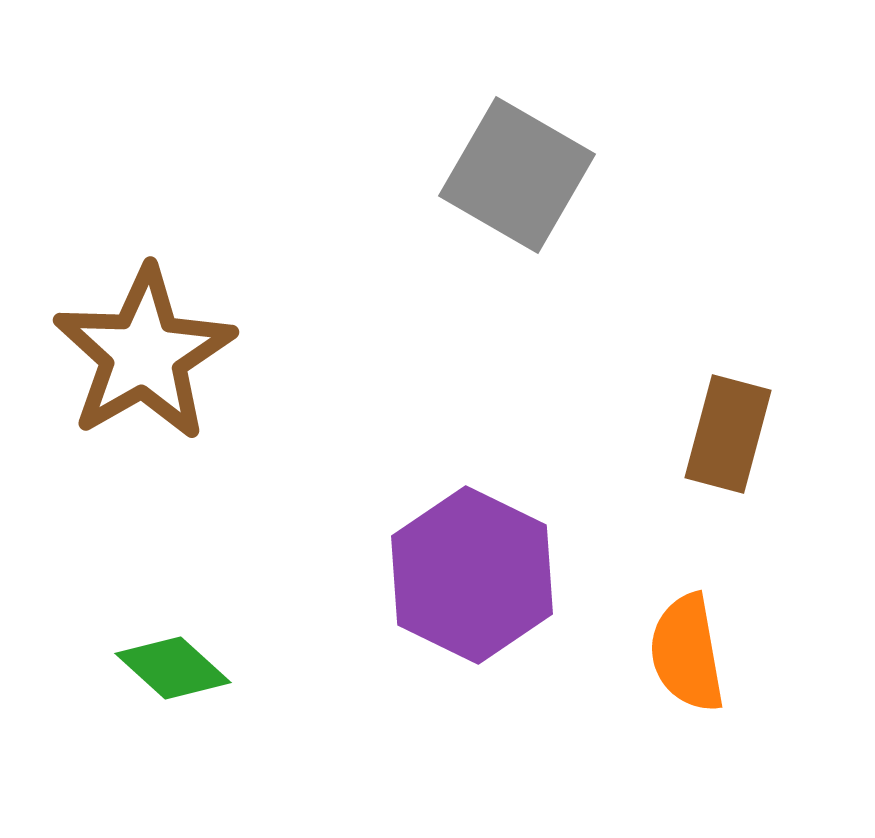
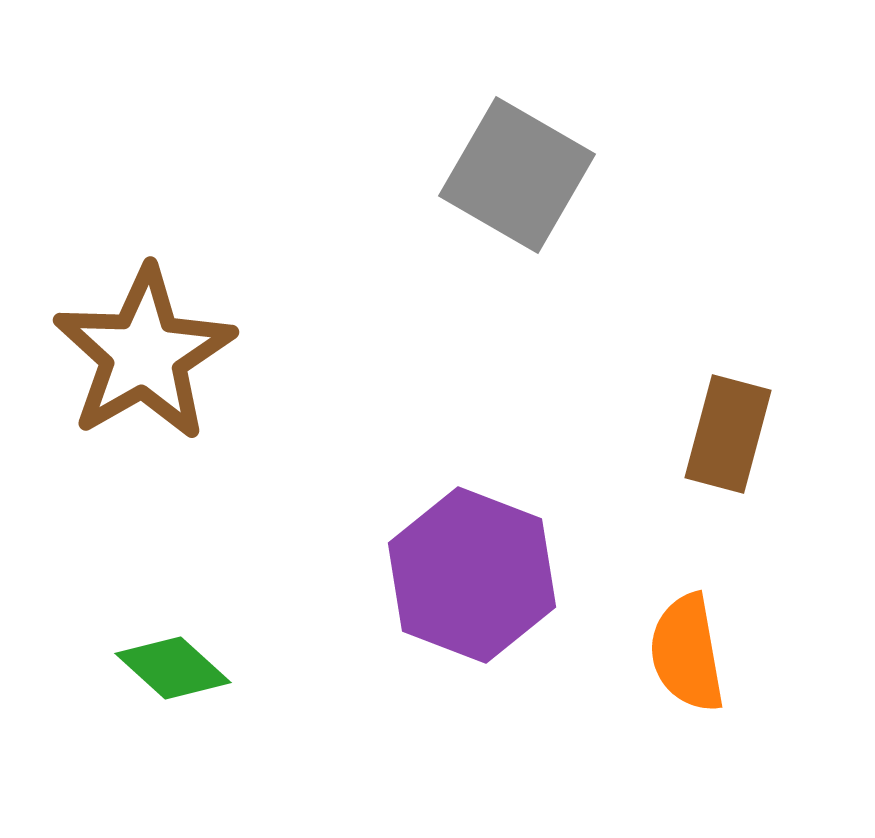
purple hexagon: rotated 5 degrees counterclockwise
